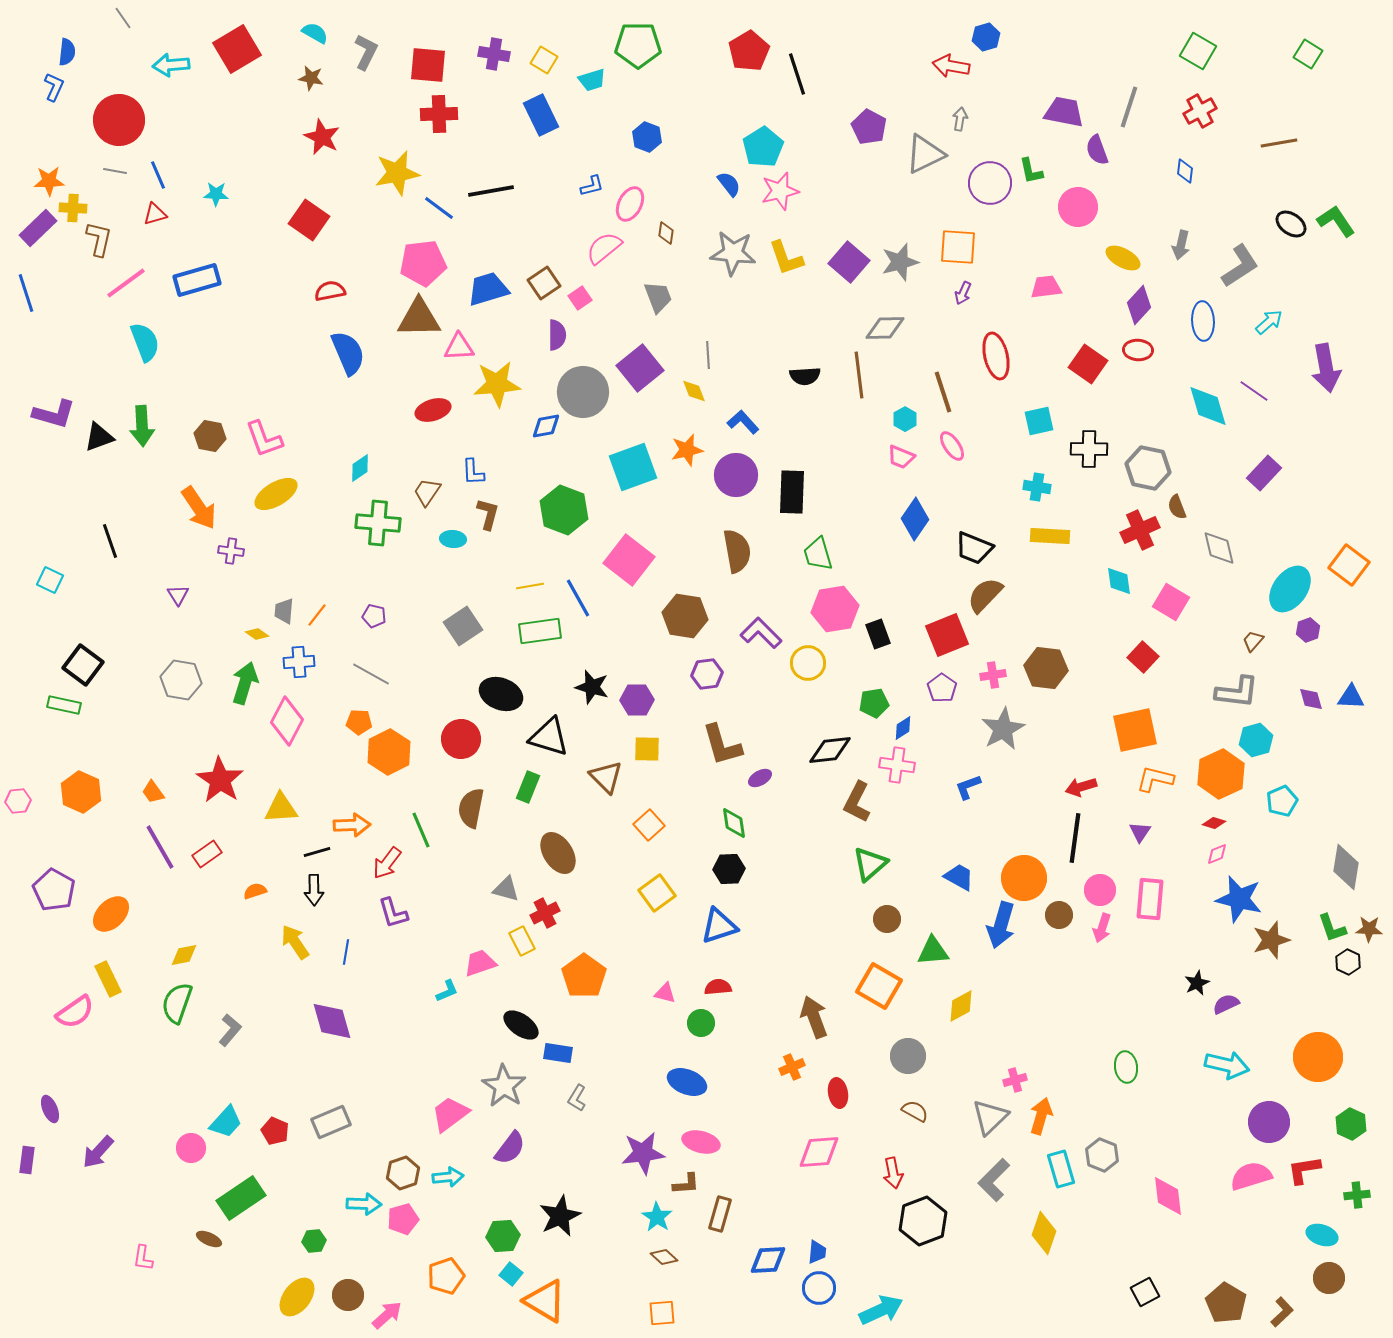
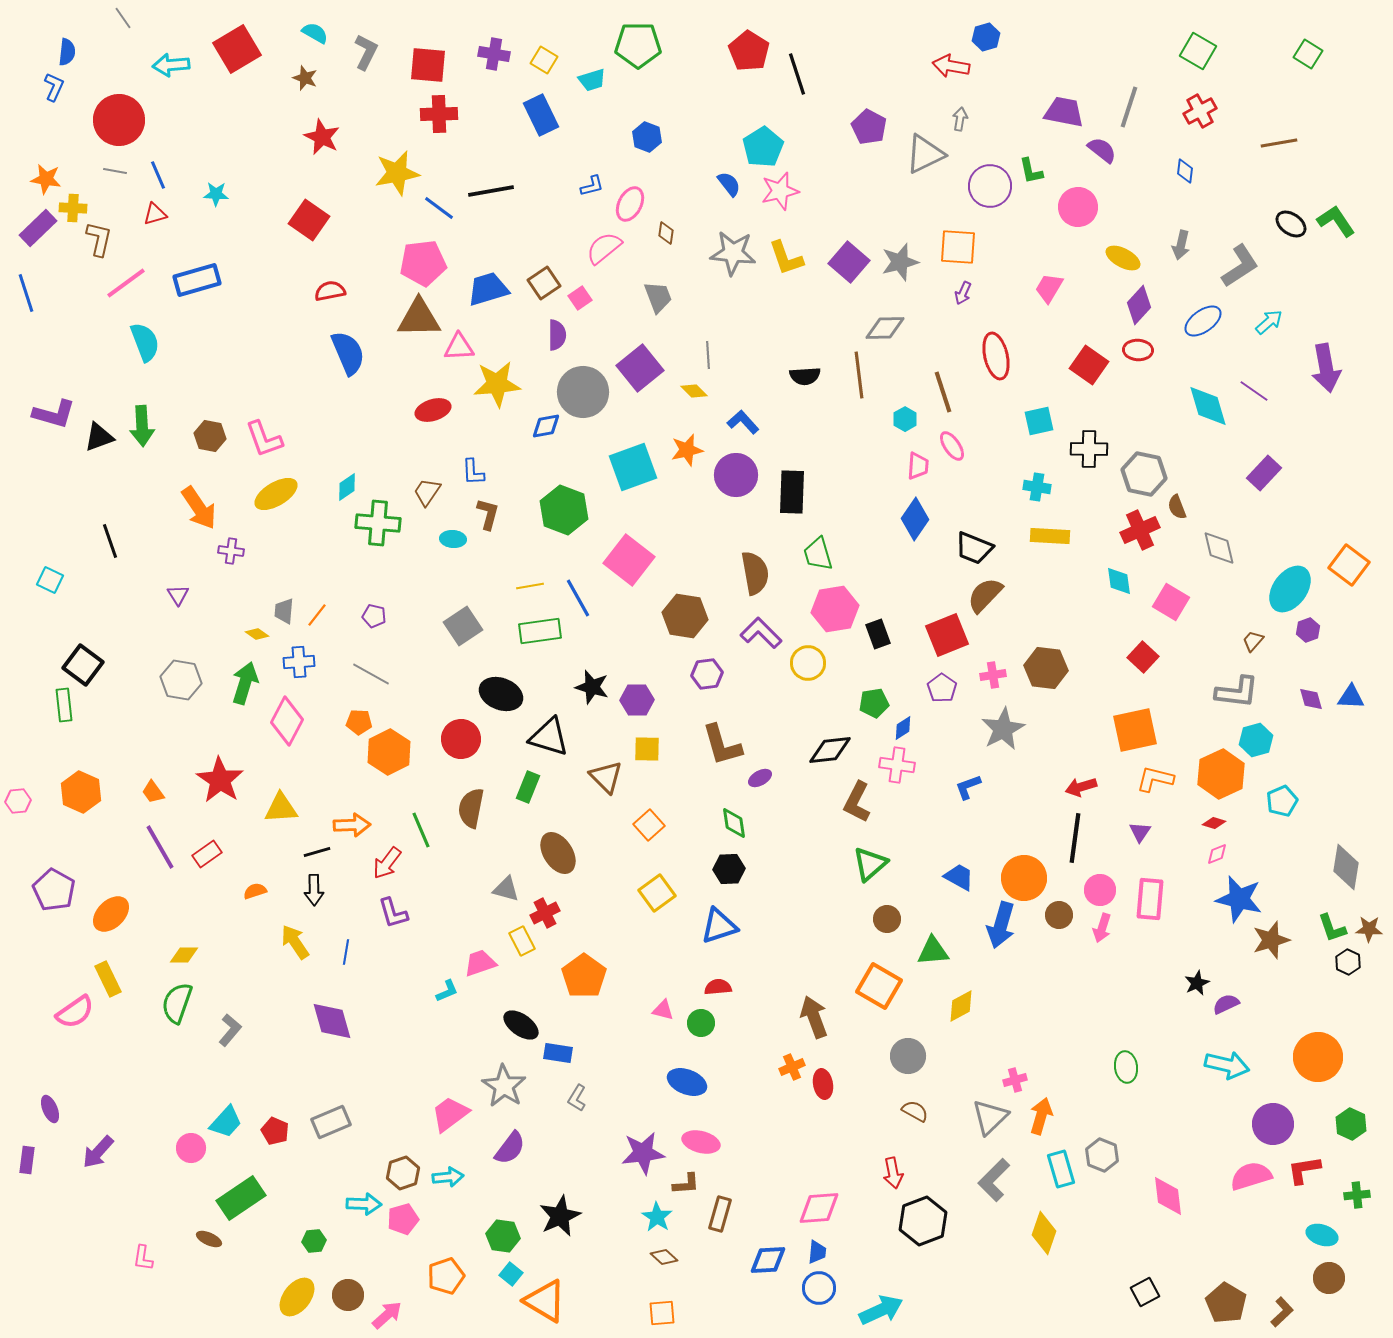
red pentagon at (749, 51): rotated 9 degrees counterclockwise
brown star at (311, 78): moved 6 px left; rotated 10 degrees clockwise
purple semicircle at (1097, 150): moved 5 px right; rotated 148 degrees clockwise
orange star at (49, 181): moved 3 px left, 2 px up; rotated 12 degrees clockwise
purple circle at (990, 183): moved 3 px down
pink trapezoid at (1046, 287): moved 3 px right, 1 px down; rotated 52 degrees counterclockwise
blue ellipse at (1203, 321): rotated 57 degrees clockwise
red square at (1088, 364): moved 1 px right, 1 px down
yellow diamond at (694, 391): rotated 24 degrees counterclockwise
pink trapezoid at (901, 457): moved 17 px right, 9 px down; rotated 108 degrees counterclockwise
cyan diamond at (360, 468): moved 13 px left, 19 px down
gray hexagon at (1148, 468): moved 4 px left, 6 px down
brown semicircle at (737, 551): moved 18 px right, 22 px down
green rectangle at (64, 705): rotated 72 degrees clockwise
yellow diamond at (184, 955): rotated 12 degrees clockwise
pink triangle at (665, 993): moved 2 px left, 17 px down
red ellipse at (838, 1093): moved 15 px left, 9 px up
purple circle at (1269, 1122): moved 4 px right, 2 px down
pink diamond at (819, 1152): moved 56 px down
green hexagon at (503, 1236): rotated 12 degrees clockwise
